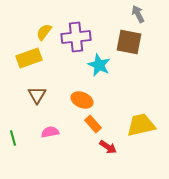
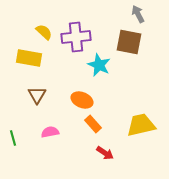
yellow semicircle: rotated 96 degrees clockwise
yellow rectangle: rotated 30 degrees clockwise
red arrow: moved 3 px left, 6 px down
